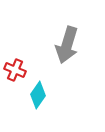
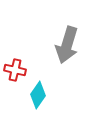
red cross: rotated 10 degrees counterclockwise
